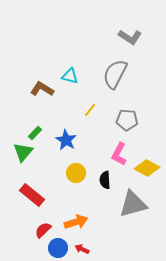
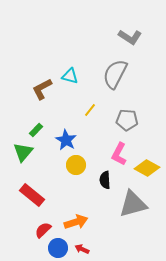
brown L-shape: rotated 60 degrees counterclockwise
green rectangle: moved 1 px right, 3 px up
yellow circle: moved 8 px up
